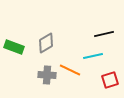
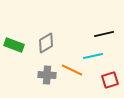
green rectangle: moved 2 px up
orange line: moved 2 px right
